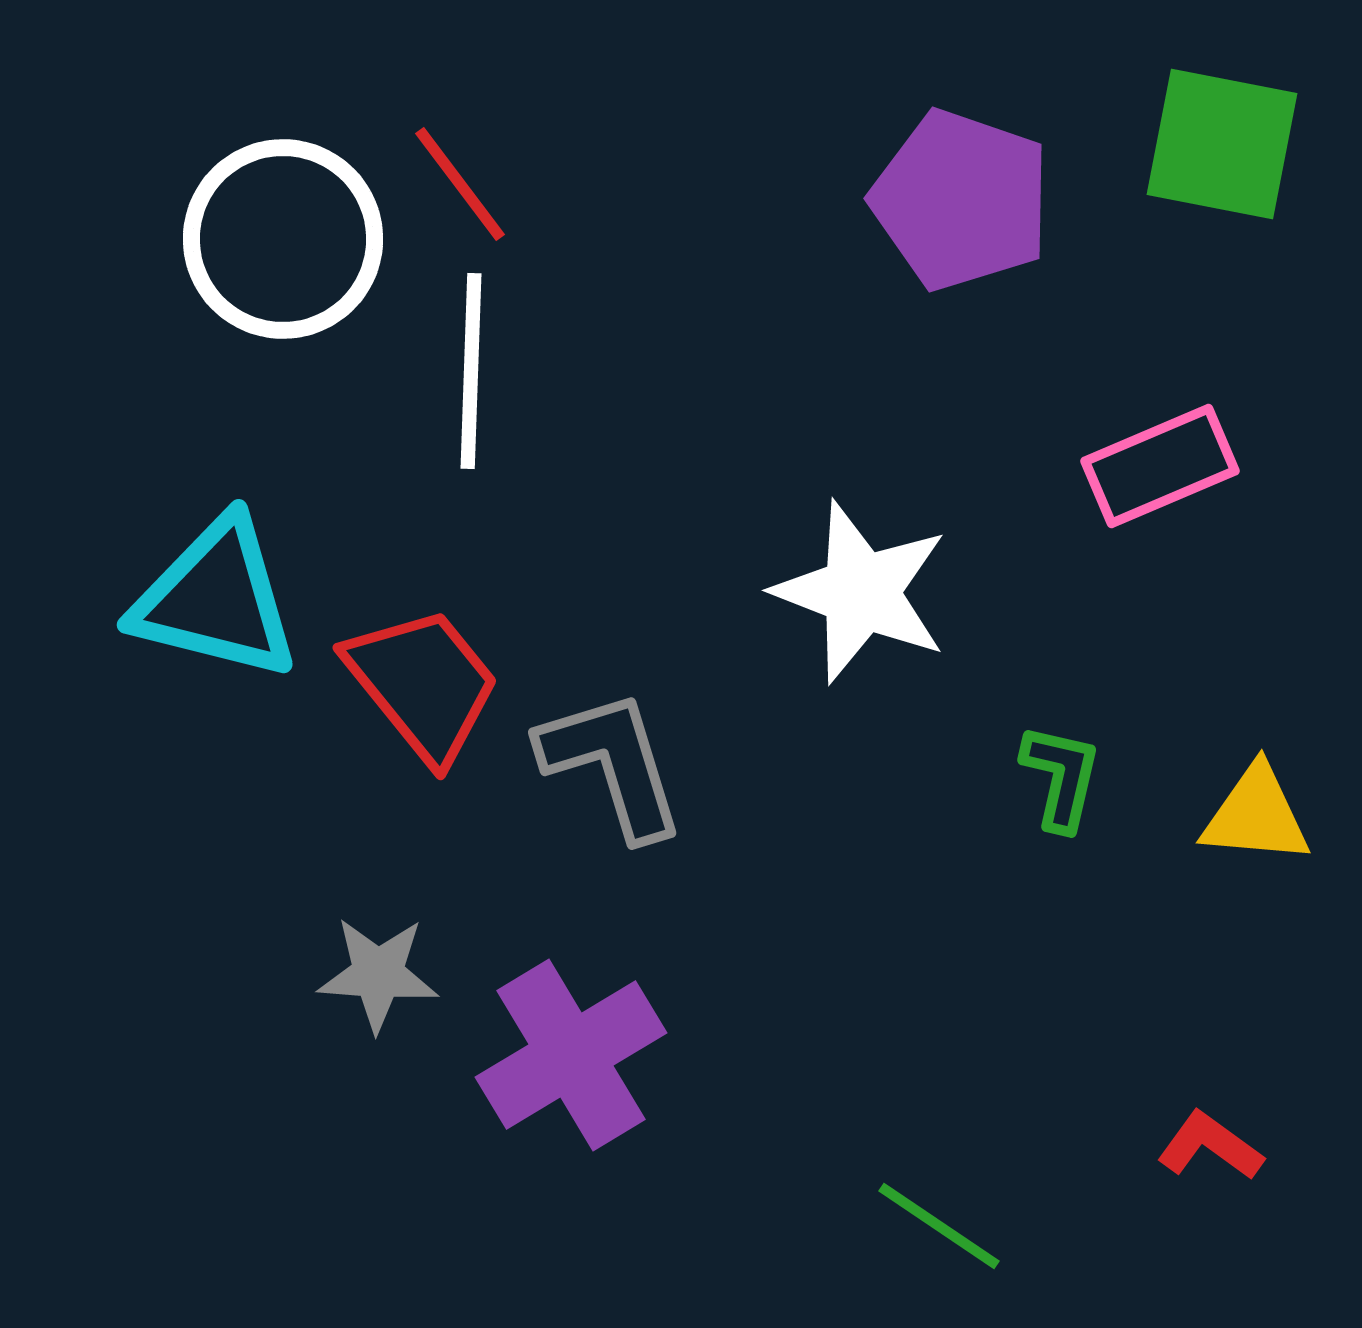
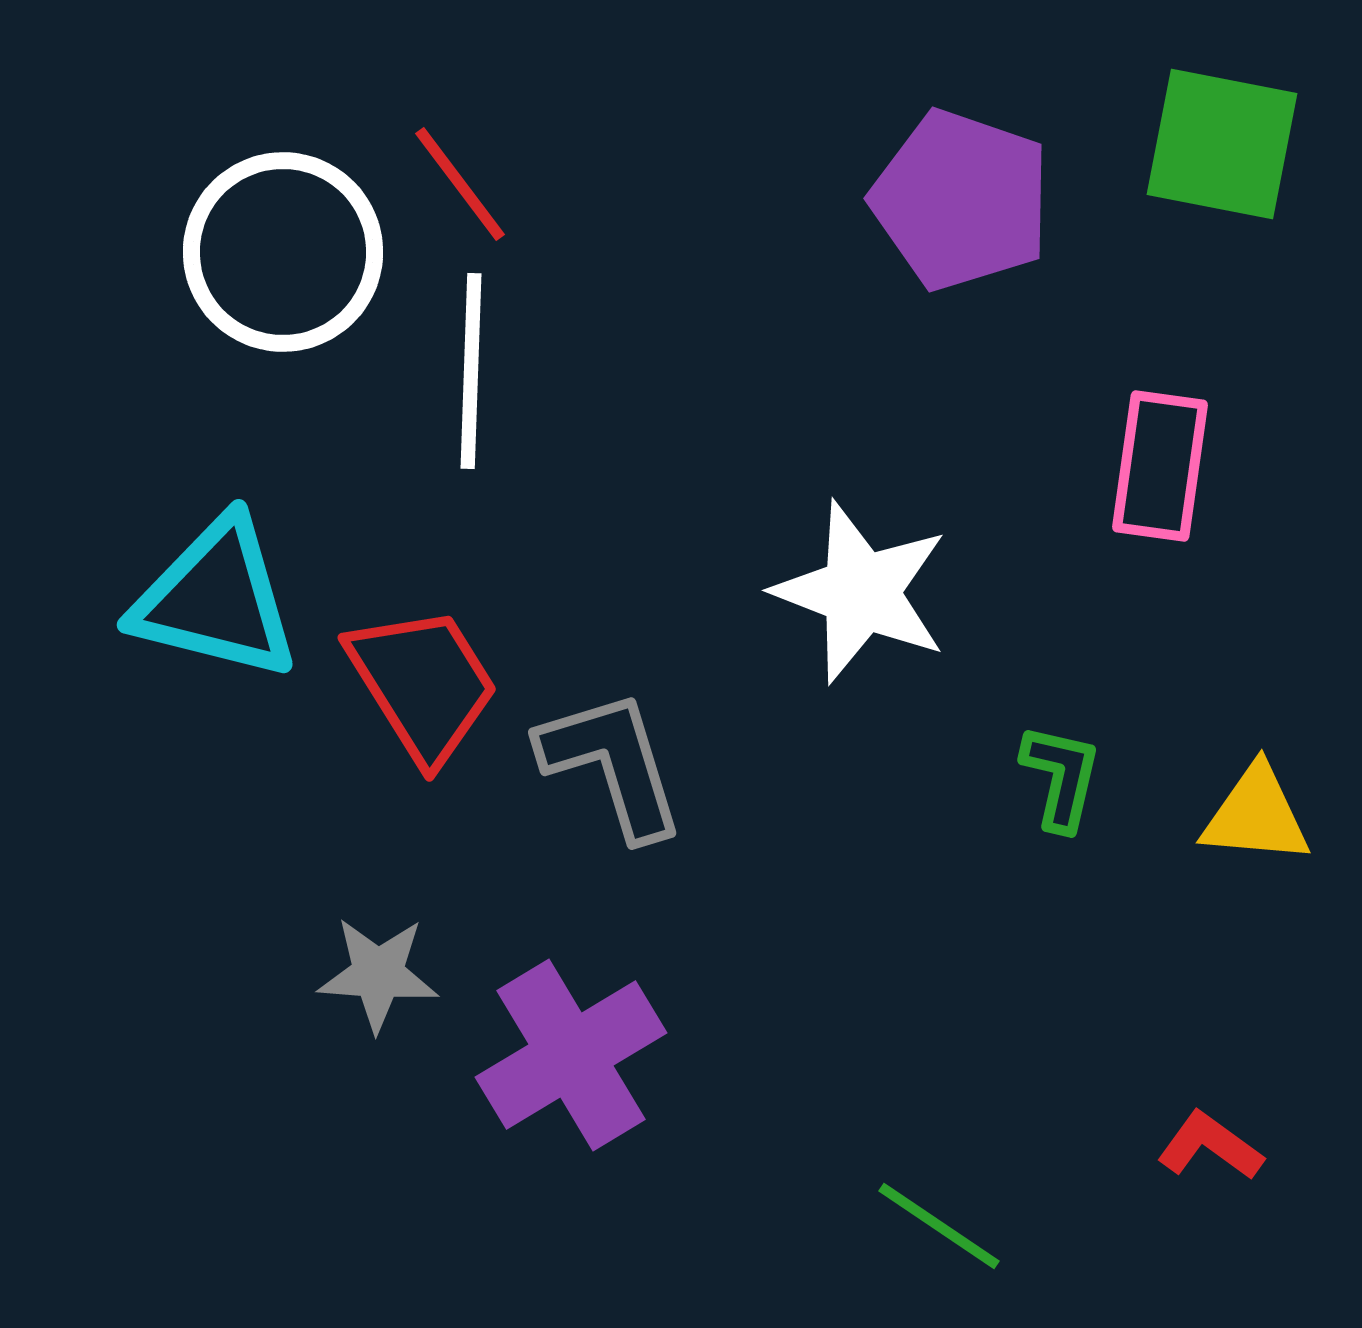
white circle: moved 13 px down
pink rectangle: rotated 59 degrees counterclockwise
red trapezoid: rotated 7 degrees clockwise
